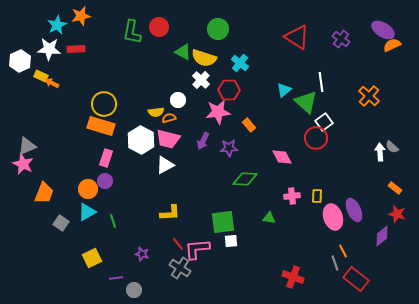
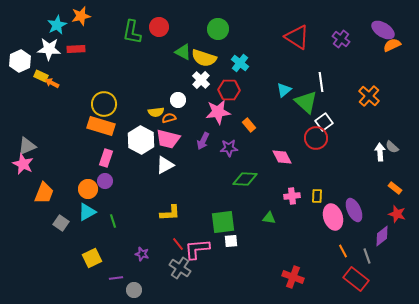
gray line at (335, 263): moved 32 px right, 7 px up
